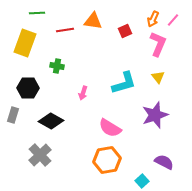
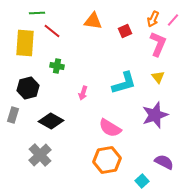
red line: moved 13 px left, 1 px down; rotated 48 degrees clockwise
yellow rectangle: rotated 16 degrees counterclockwise
black hexagon: rotated 15 degrees counterclockwise
